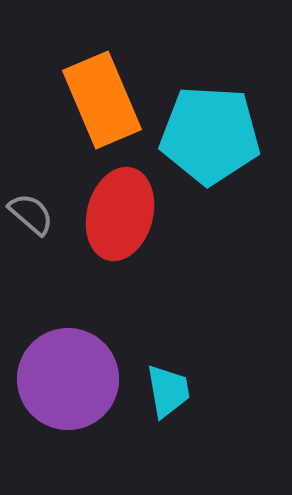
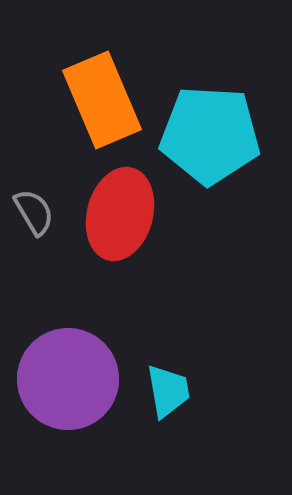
gray semicircle: moved 3 px right, 2 px up; rotated 18 degrees clockwise
